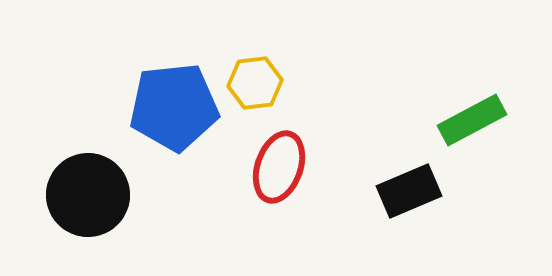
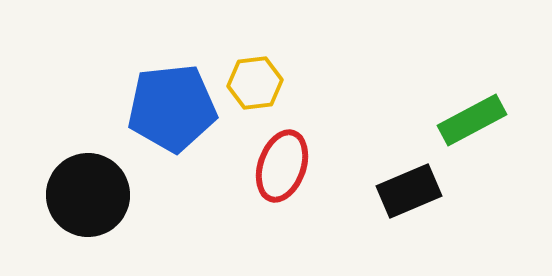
blue pentagon: moved 2 px left, 1 px down
red ellipse: moved 3 px right, 1 px up
